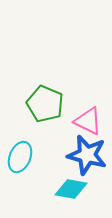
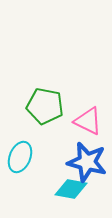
green pentagon: moved 2 px down; rotated 12 degrees counterclockwise
blue star: moved 7 px down
